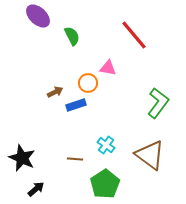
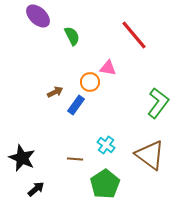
orange circle: moved 2 px right, 1 px up
blue rectangle: rotated 36 degrees counterclockwise
